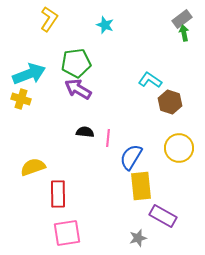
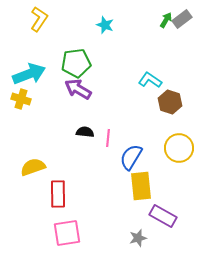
yellow L-shape: moved 10 px left
green arrow: moved 18 px left, 13 px up; rotated 42 degrees clockwise
